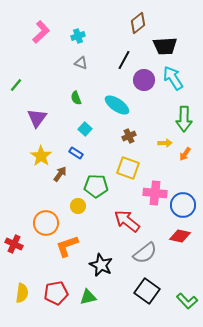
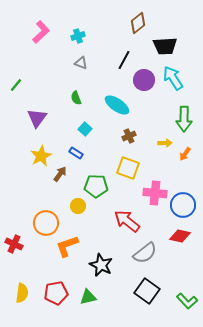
yellow star: rotated 10 degrees clockwise
